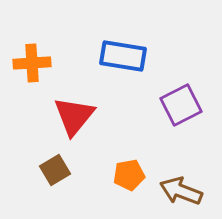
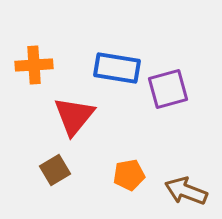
blue rectangle: moved 6 px left, 12 px down
orange cross: moved 2 px right, 2 px down
purple square: moved 13 px left, 16 px up; rotated 12 degrees clockwise
brown arrow: moved 5 px right
